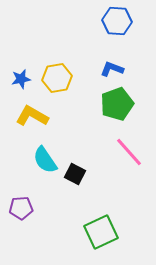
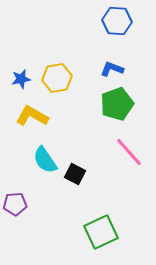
purple pentagon: moved 6 px left, 4 px up
